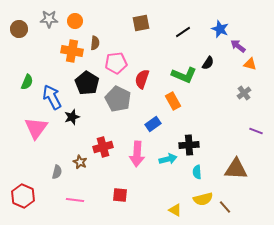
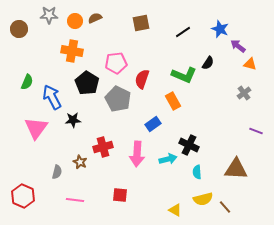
gray star: moved 4 px up
brown semicircle: moved 25 px up; rotated 120 degrees counterclockwise
black star: moved 1 px right, 3 px down; rotated 14 degrees clockwise
black cross: rotated 30 degrees clockwise
